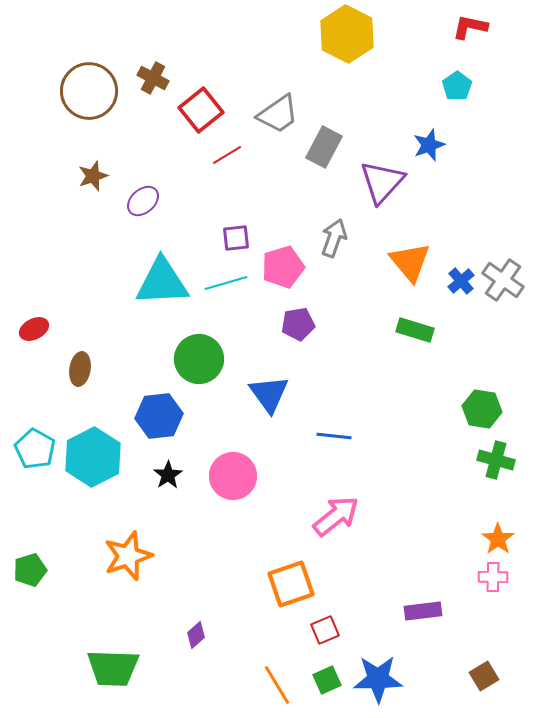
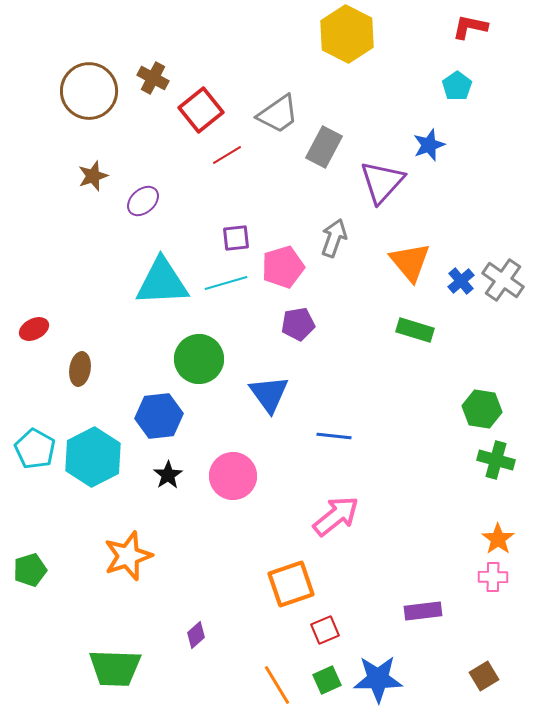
green trapezoid at (113, 668): moved 2 px right
